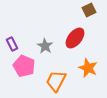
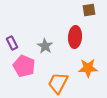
brown square: rotated 16 degrees clockwise
red ellipse: moved 1 px up; rotated 35 degrees counterclockwise
purple rectangle: moved 1 px up
orange star: rotated 24 degrees counterclockwise
orange trapezoid: moved 2 px right, 2 px down
